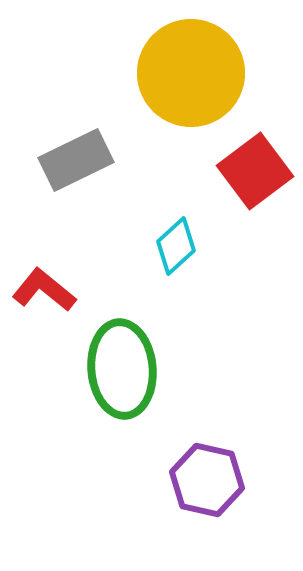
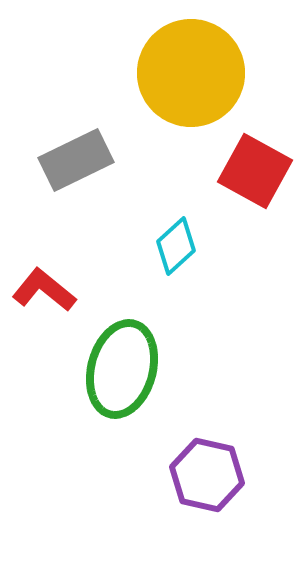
red square: rotated 24 degrees counterclockwise
green ellipse: rotated 20 degrees clockwise
purple hexagon: moved 5 px up
